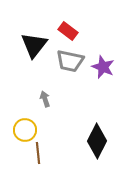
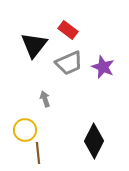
red rectangle: moved 1 px up
gray trapezoid: moved 1 px left, 2 px down; rotated 36 degrees counterclockwise
black diamond: moved 3 px left
